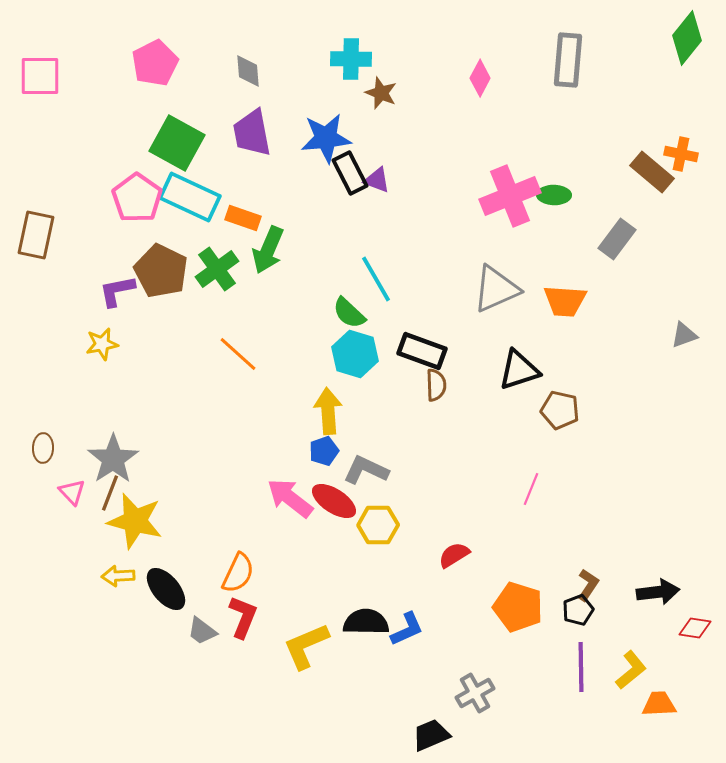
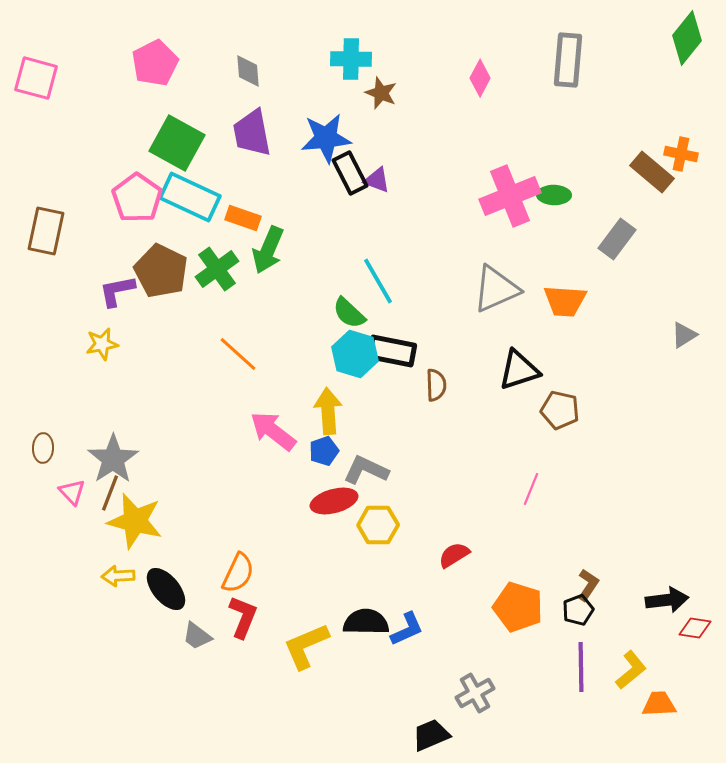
pink square at (40, 76): moved 4 px left, 2 px down; rotated 15 degrees clockwise
brown rectangle at (36, 235): moved 10 px right, 4 px up
cyan line at (376, 279): moved 2 px right, 2 px down
gray triangle at (684, 335): rotated 12 degrees counterclockwise
black rectangle at (422, 351): moved 30 px left; rotated 9 degrees counterclockwise
pink arrow at (290, 498): moved 17 px left, 67 px up
red ellipse at (334, 501): rotated 48 degrees counterclockwise
black arrow at (658, 592): moved 9 px right, 8 px down
gray trapezoid at (202, 631): moved 5 px left, 5 px down
